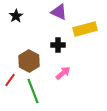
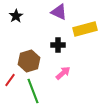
brown hexagon: rotated 15 degrees clockwise
